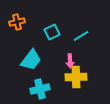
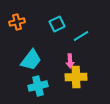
cyan square: moved 5 px right, 8 px up
cyan cross: moved 2 px left, 3 px up
